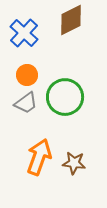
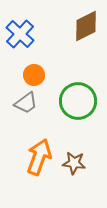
brown diamond: moved 15 px right, 6 px down
blue cross: moved 4 px left, 1 px down
orange circle: moved 7 px right
green circle: moved 13 px right, 4 px down
